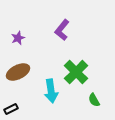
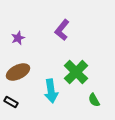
black rectangle: moved 7 px up; rotated 56 degrees clockwise
